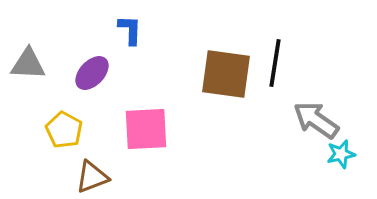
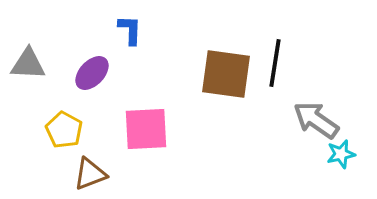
brown triangle: moved 2 px left, 3 px up
